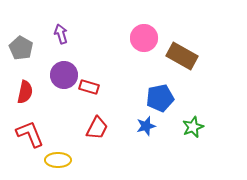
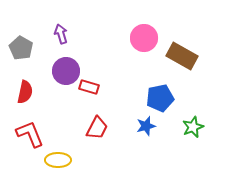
purple circle: moved 2 px right, 4 px up
